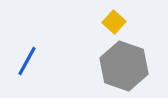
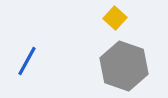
yellow square: moved 1 px right, 4 px up
